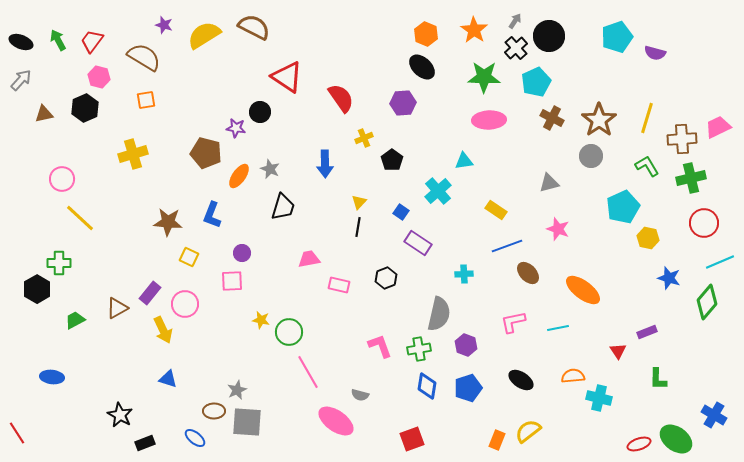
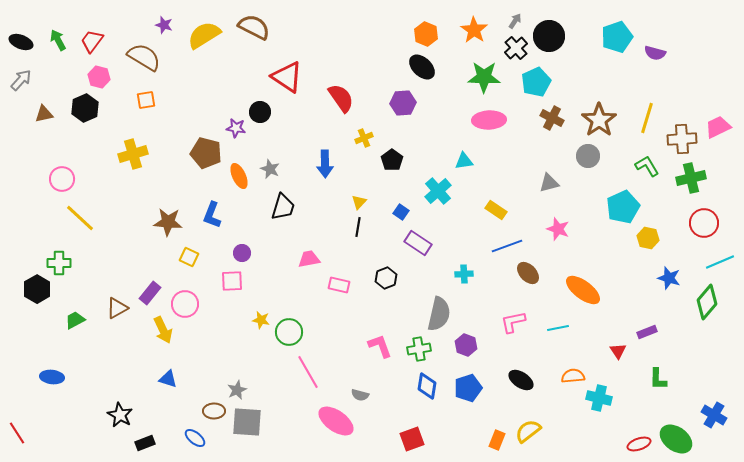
gray circle at (591, 156): moved 3 px left
orange ellipse at (239, 176): rotated 60 degrees counterclockwise
